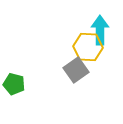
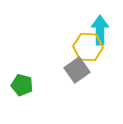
gray square: moved 1 px right
green pentagon: moved 8 px right, 1 px down
